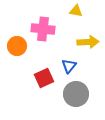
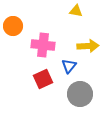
pink cross: moved 16 px down
yellow arrow: moved 4 px down
orange circle: moved 4 px left, 20 px up
red square: moved 1 px left, 1 px down
gray circle: moved 4 px right
